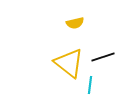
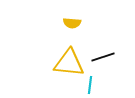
yellow semicircle: moved 3 px left; rotated 18 degrees clockwise
yellow triangle: rotated 32 degrees counterclockwise
